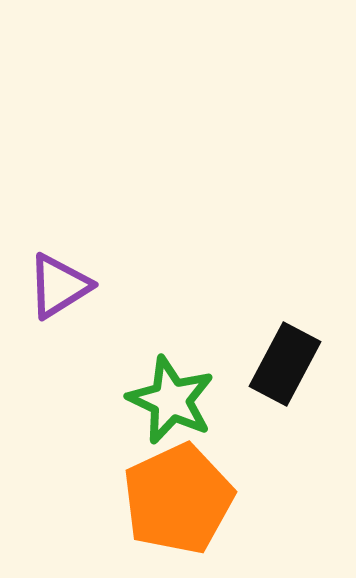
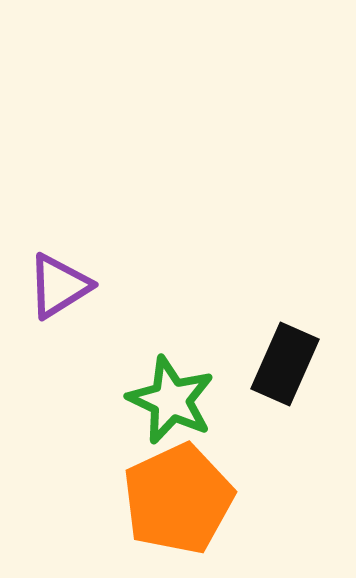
black rectangle: rotated 4 degrees counterclockwise
